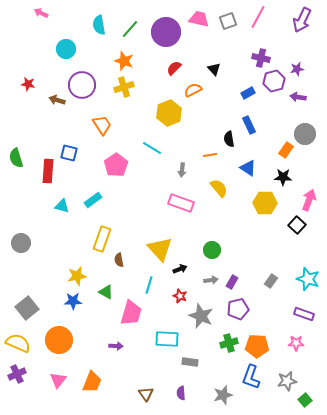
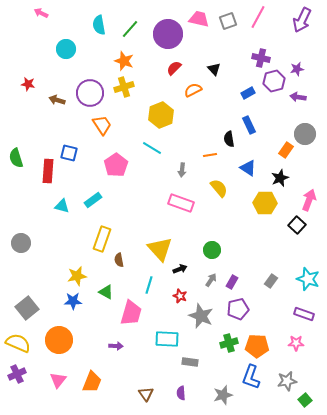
purple circle at (166, 32): moved 2 px right, 2 px down
purple circle at (82, 85): moved 8 px right, 8 px down
yellow hexagon at (169, 113): moved 8 px left, 2 px down
black star at (283, 177): moved 3 px left, 1 px down; rotated 24 degrees counterclockwise
gray arrow at (211, 280): rotated 48 degrees counterclockwise
